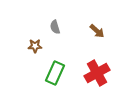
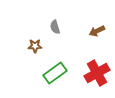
brown arrow: rotated 112 degrees clockwise
green rectangle: rotated 30 degrees clockwise
